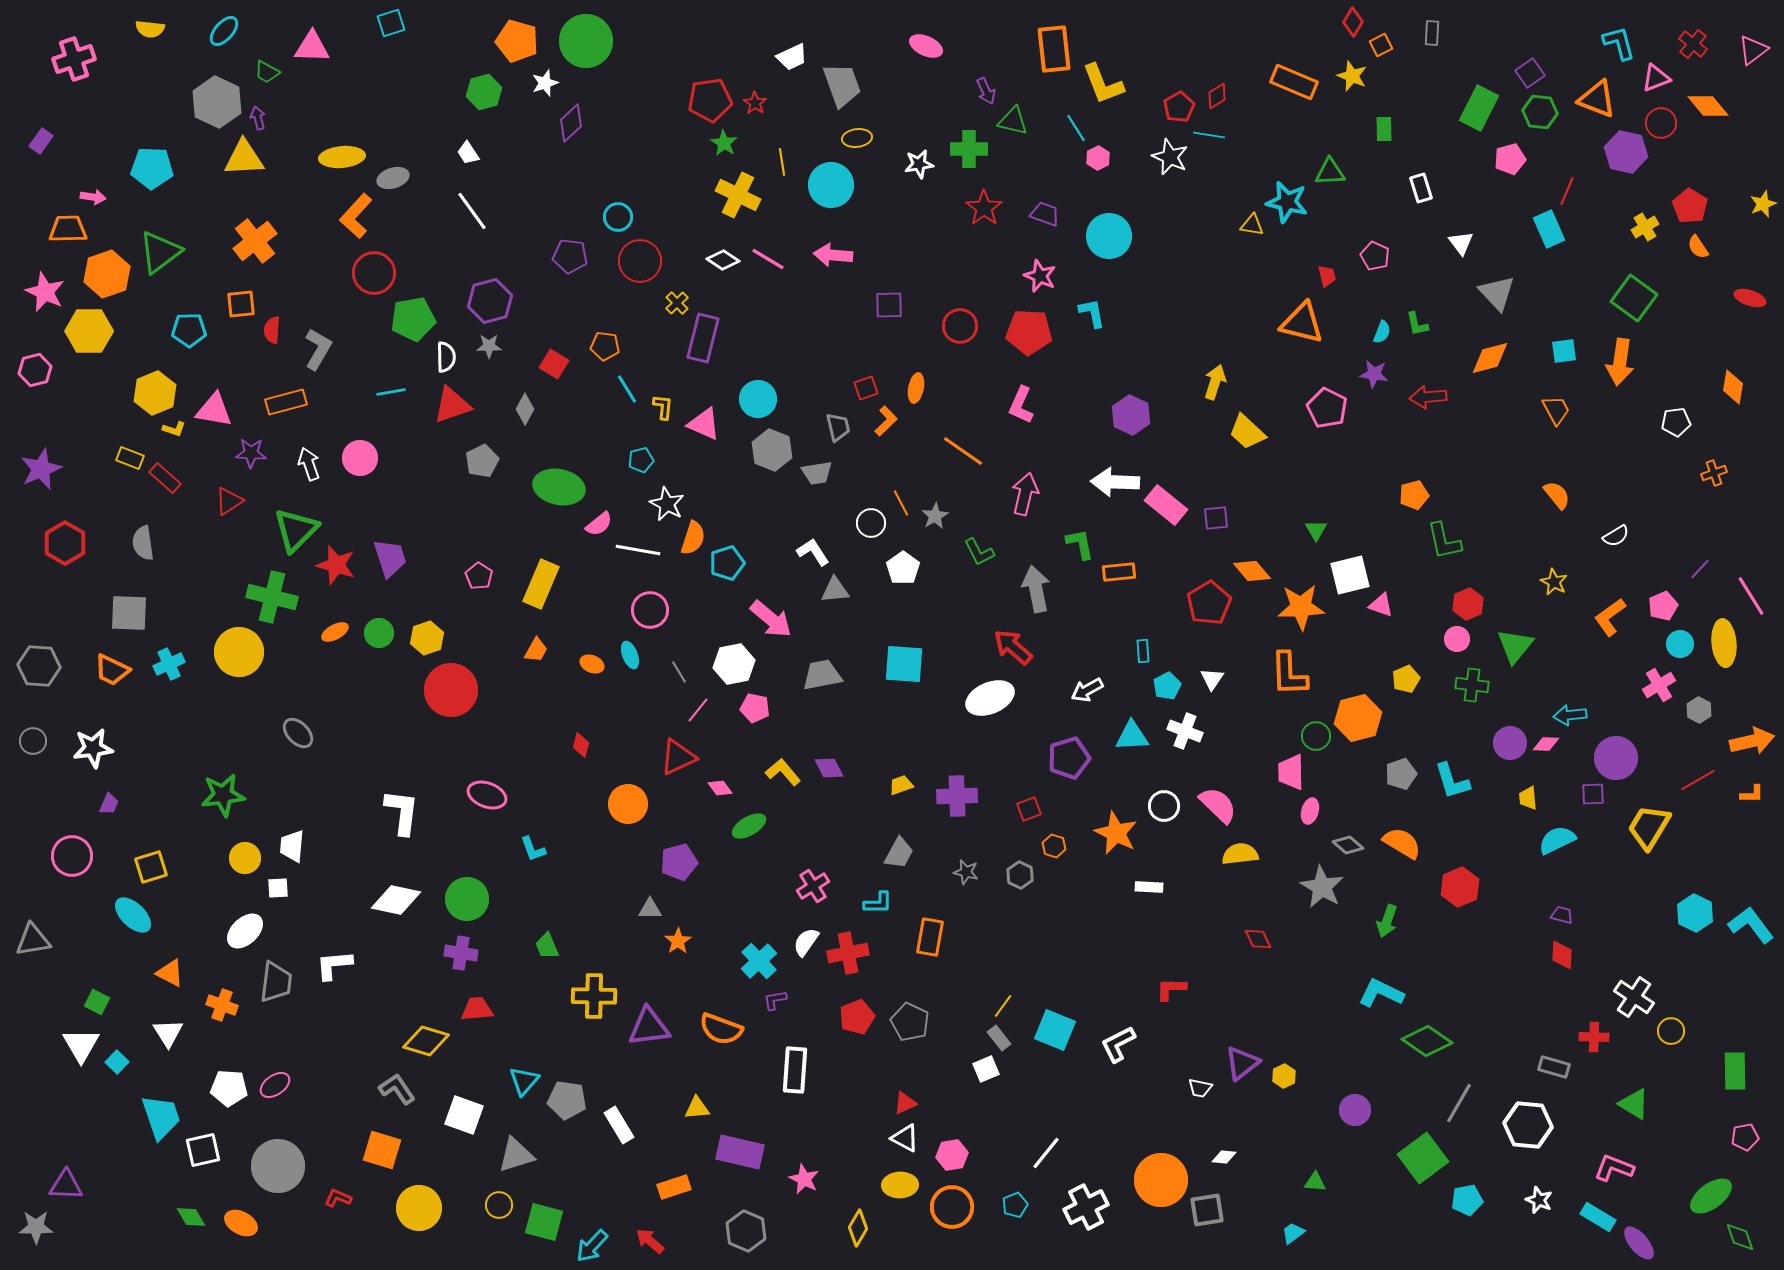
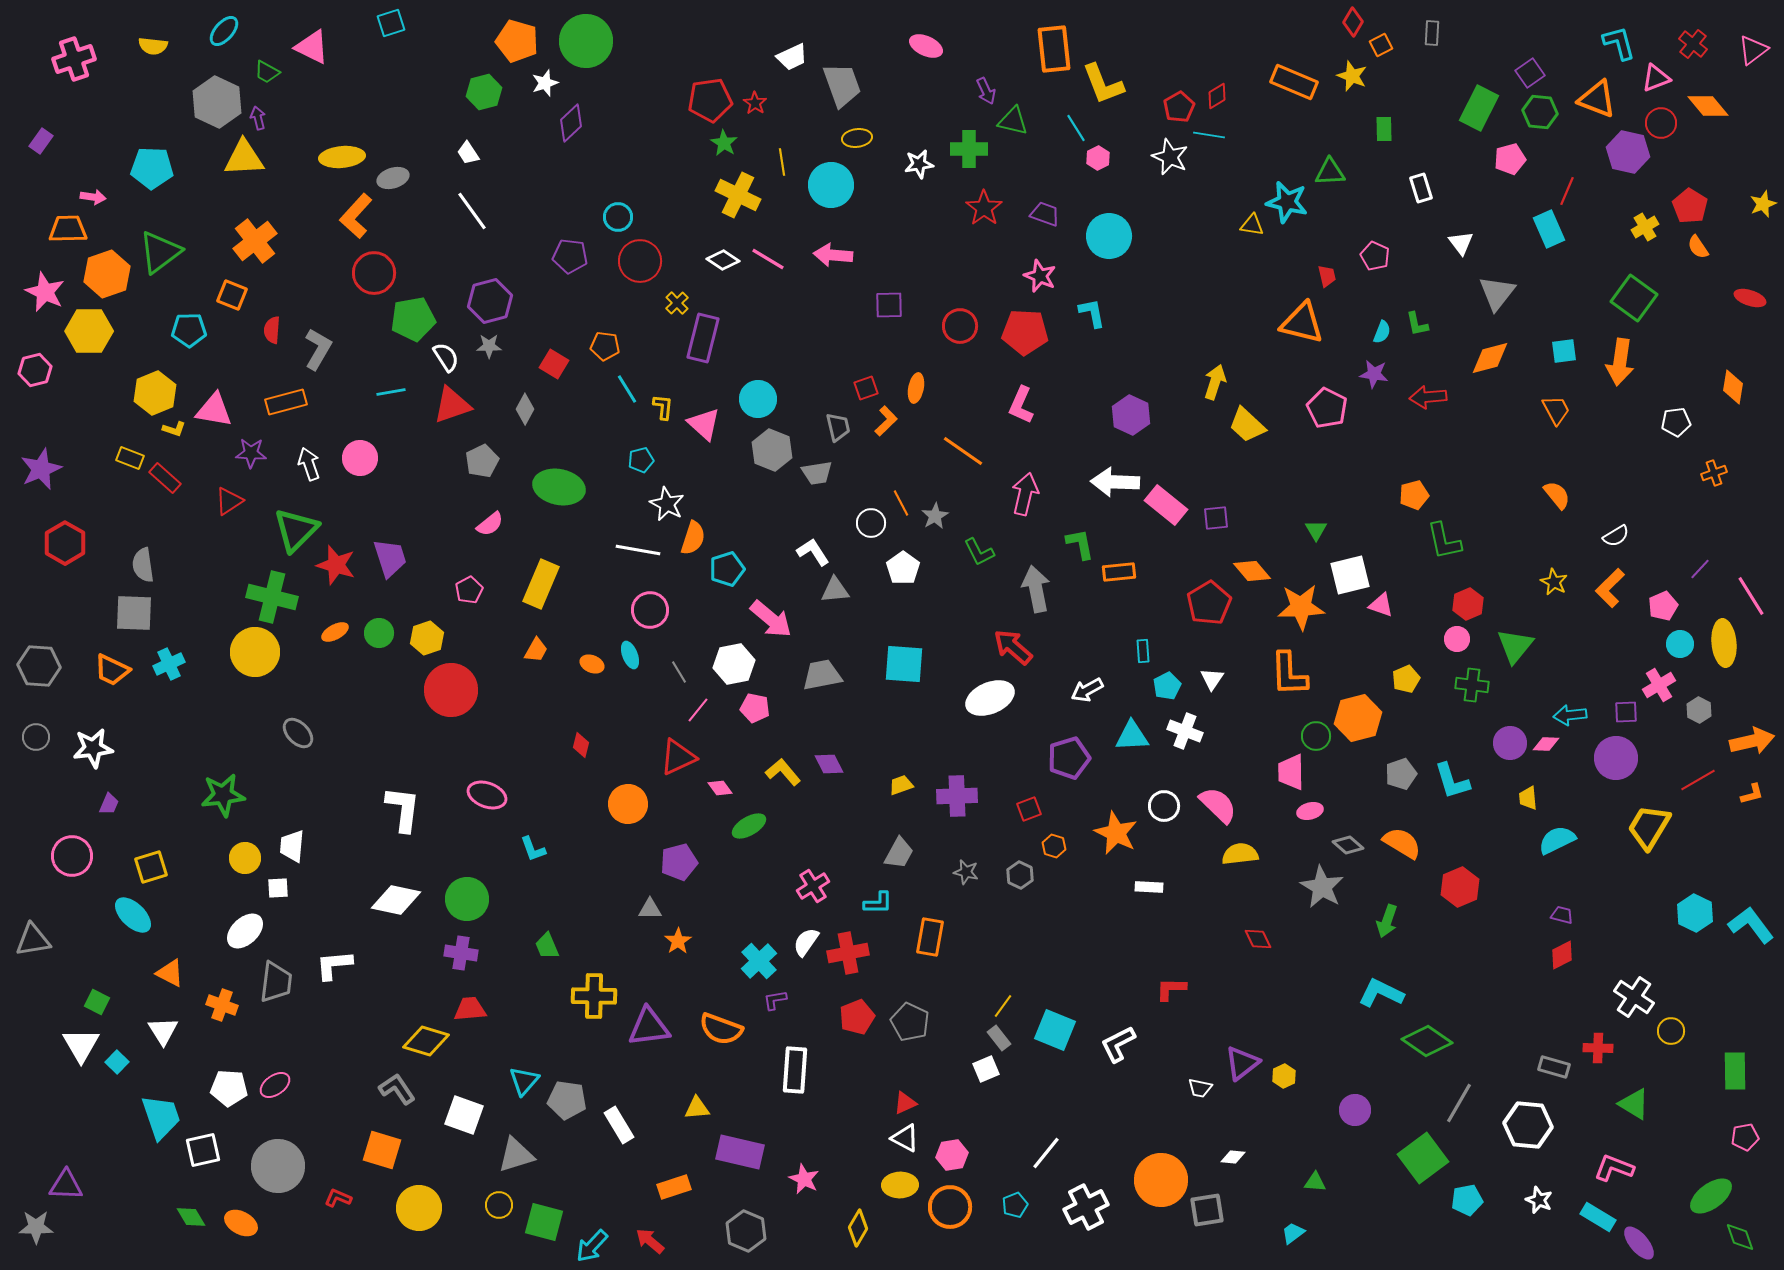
yellow semicircle at (150, 29): moved 3 px right, 17 px down
pink triangle at (312, 47): rotated 24 degrees clockwise
purple hexagon at (1626, 152): moved 2 px right
gray triangle at (1497, 293): rotated 21 degrees clockwise
orange square at (241, 304): moved 9 px left, 9 px up; rotated 28 degrees clockwise
red pentagon at (1029, 332): moved 4 px left
white semicircle at (446, 357): rotated 32 degrees counterclockwise
pink triangle at (704, 424): rotated 18 degrees clockwise
yellow trapezoid at (1247, 432): moved 7 px up
pink semicircle at (599, 524): moved 109 px left
gray semicircle at (143, 543): moved 22 px down
cyan pentagon at (727, 563): moved 6 px down
pink pentagon at (479, 576): moved 10 px left, 14 px down; rotated 12 degrees clockwise
gray square at (129, 613): moved 5 px right
orange L-shape at (1610, 617): moved 29 px up; rotated 9 degrees counterclockwise
yellow circle at (239, 652): moved 16 px right
gray circle at (33, 741): moved 3 px right, 4 px up
purple diamond at (829, 768): moved 4 px up
purple square at (1593, 794): moved 33 px right, 82 px up
orange L-shape at (1752, 794): rotated 15 degrees counterclockwise
pink ellipse at (1310, 811): rotated 60 degrees clockwise
white L-shape at (402, 812): moved 1 px right, 3 px up
red diamond at (1562, 955): rotated 60 degrees clockwise
red trapezoid at (477, 1009): moved 7 px left
white triangle at (168, 1033): moved 5 px left, 2 px up
red cross at (1594, 1037): moved 4 px right, 11 px down
white diamond at (1224, 1157): moved 9 px right
orange circle at (952, 1207): moved 2 px left
